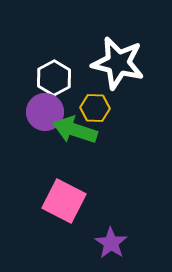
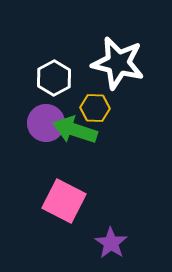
purple circle: moved 1 px right, 11 px down
